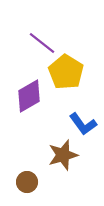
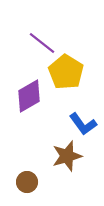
brown star: moved 4 px right, 1 px down
